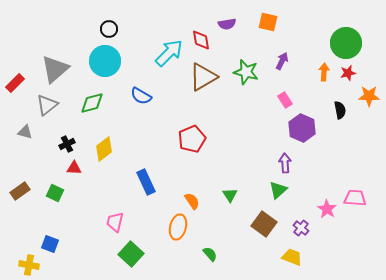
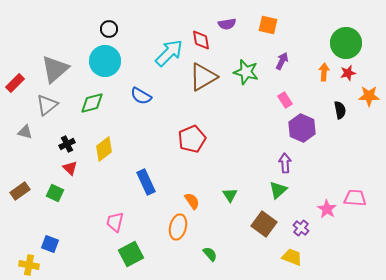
orange square at (268, 22): moved 3 px down
red triangle at (74, 168): moved 4 px left; rotated 42 degrees clockwise
green square at (131, 254): rotated 20 degrees clockwise
